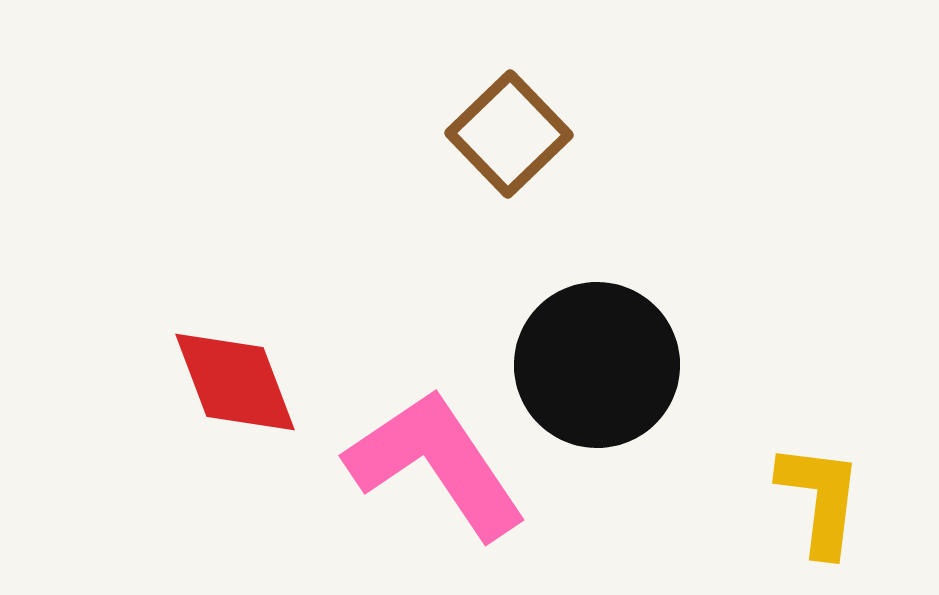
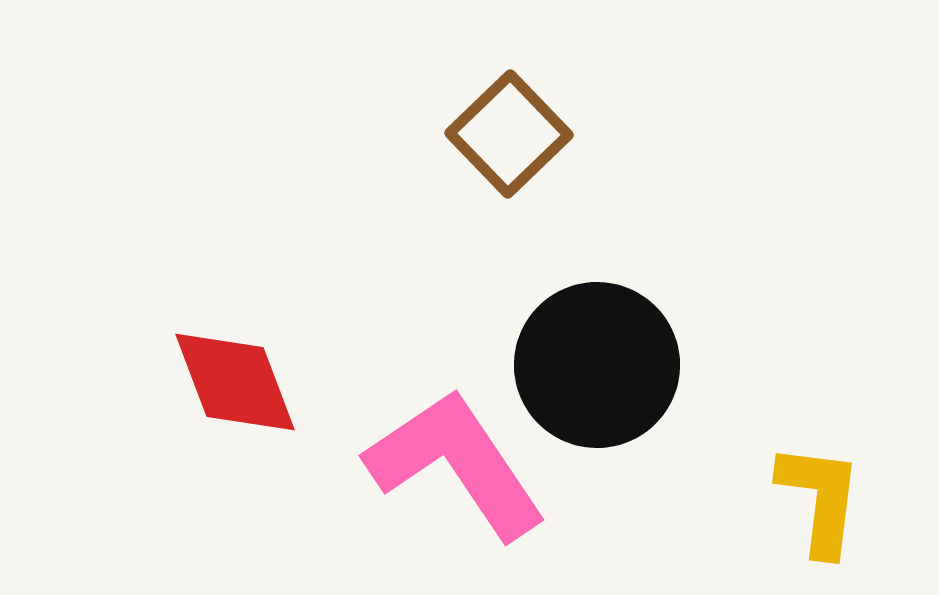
pink L-shape: moved 20 px right
